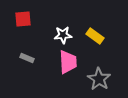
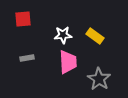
gray rectangle: rotated 32 degrees counterclockwise
